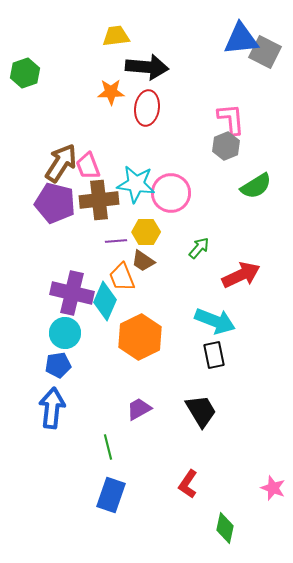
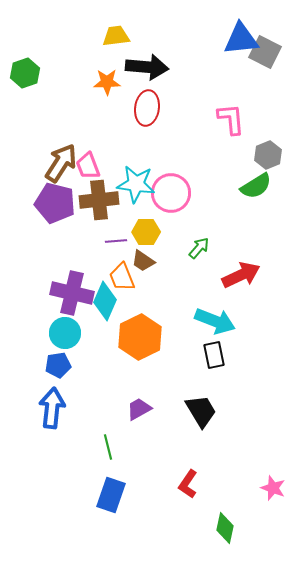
orange star: moved 4 px left, 10 px up
gray hexagon: moved 42 px right, 9 px down
